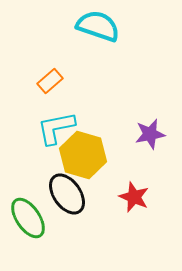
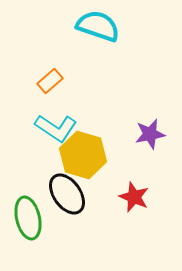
cyan L-shape: rotated 135 degrees counterclockwise
green ellipse: rotated 21 degrees clockwise
